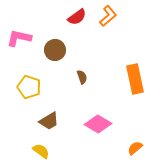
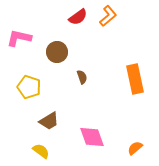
red semicircle: moved 1 px right
brown circle: moved 2 px right, 2 px down
pink diamond: moved 6 px left, 13 px down; rotated 40 degrees clockwise
